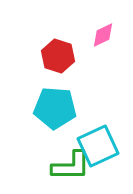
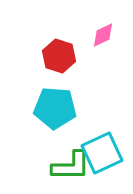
red hexagon: moved 1 px right
cyan square: moved 4 px right, 7 px down
